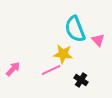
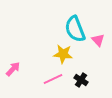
pink line: moved 2 px right, 9 px down
